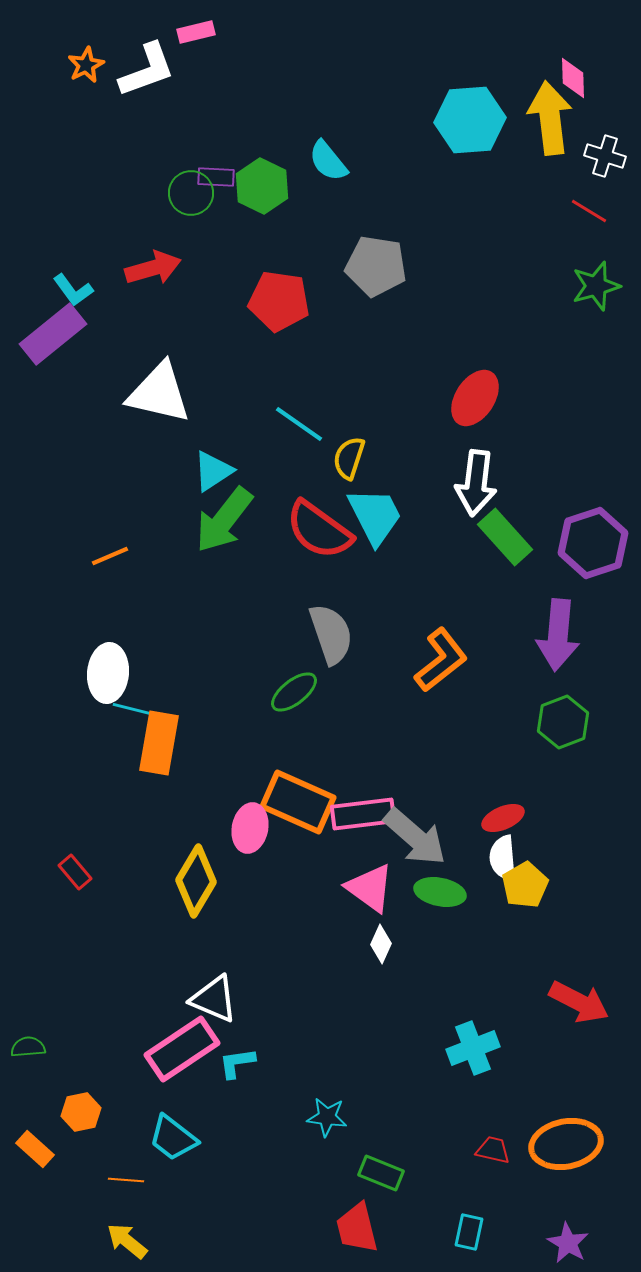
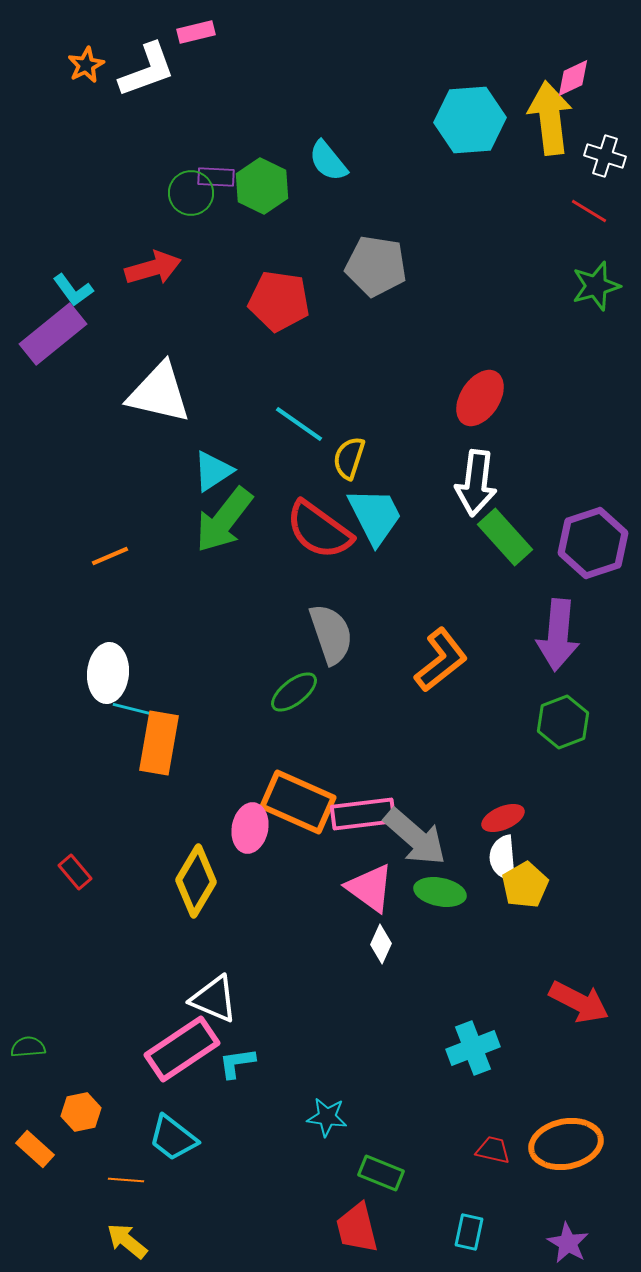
pink diamond at (573, 78): rotated 66 degrees clockwise
red ellipse at (475, 398): moved 5 px right
